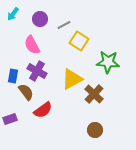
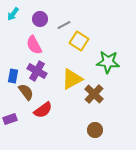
pink semicircle: moved 2 px right
